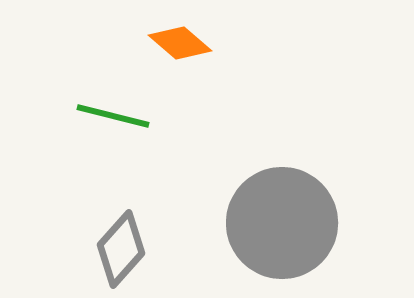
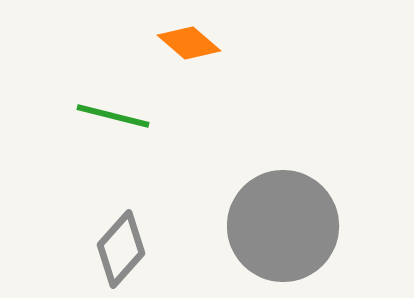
orange diamond: moved 9 px right
gray circle: moved 1 px right, 3 px down
